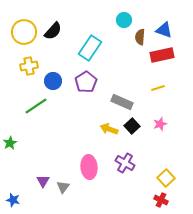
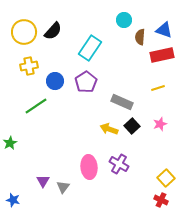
blue circle: moved 2 px right
purple cross: moved 6 px left, 1 px down
